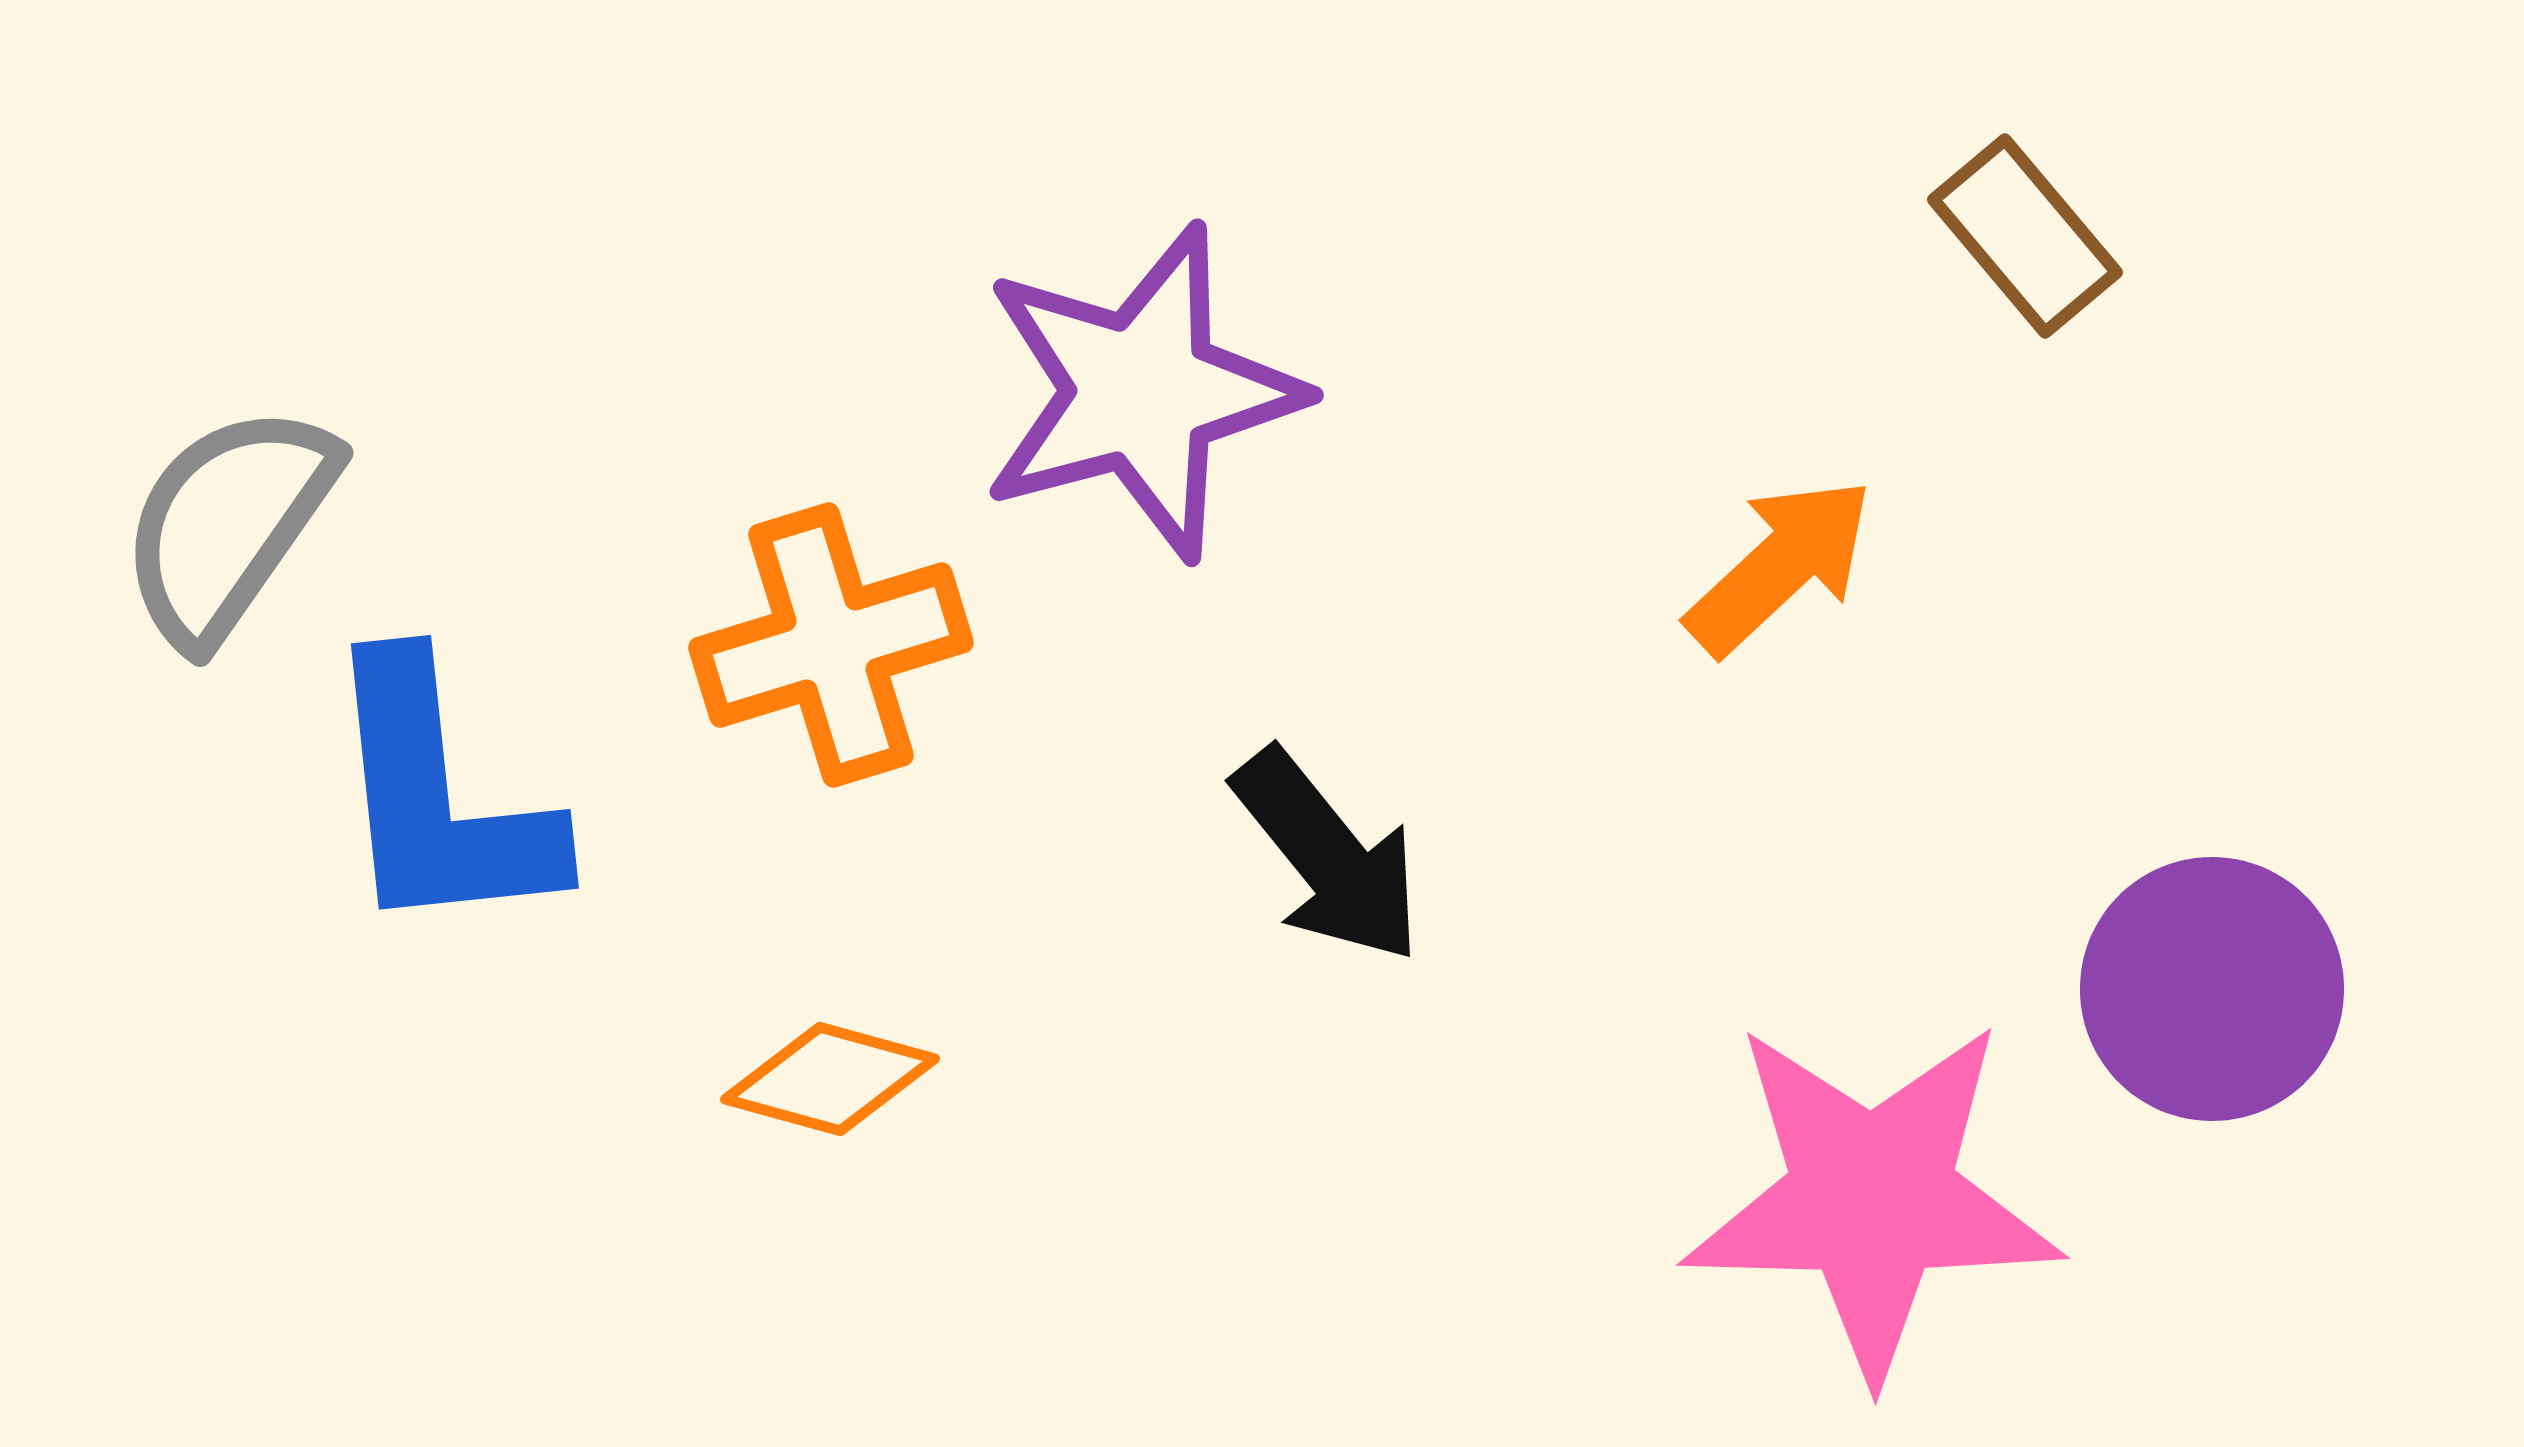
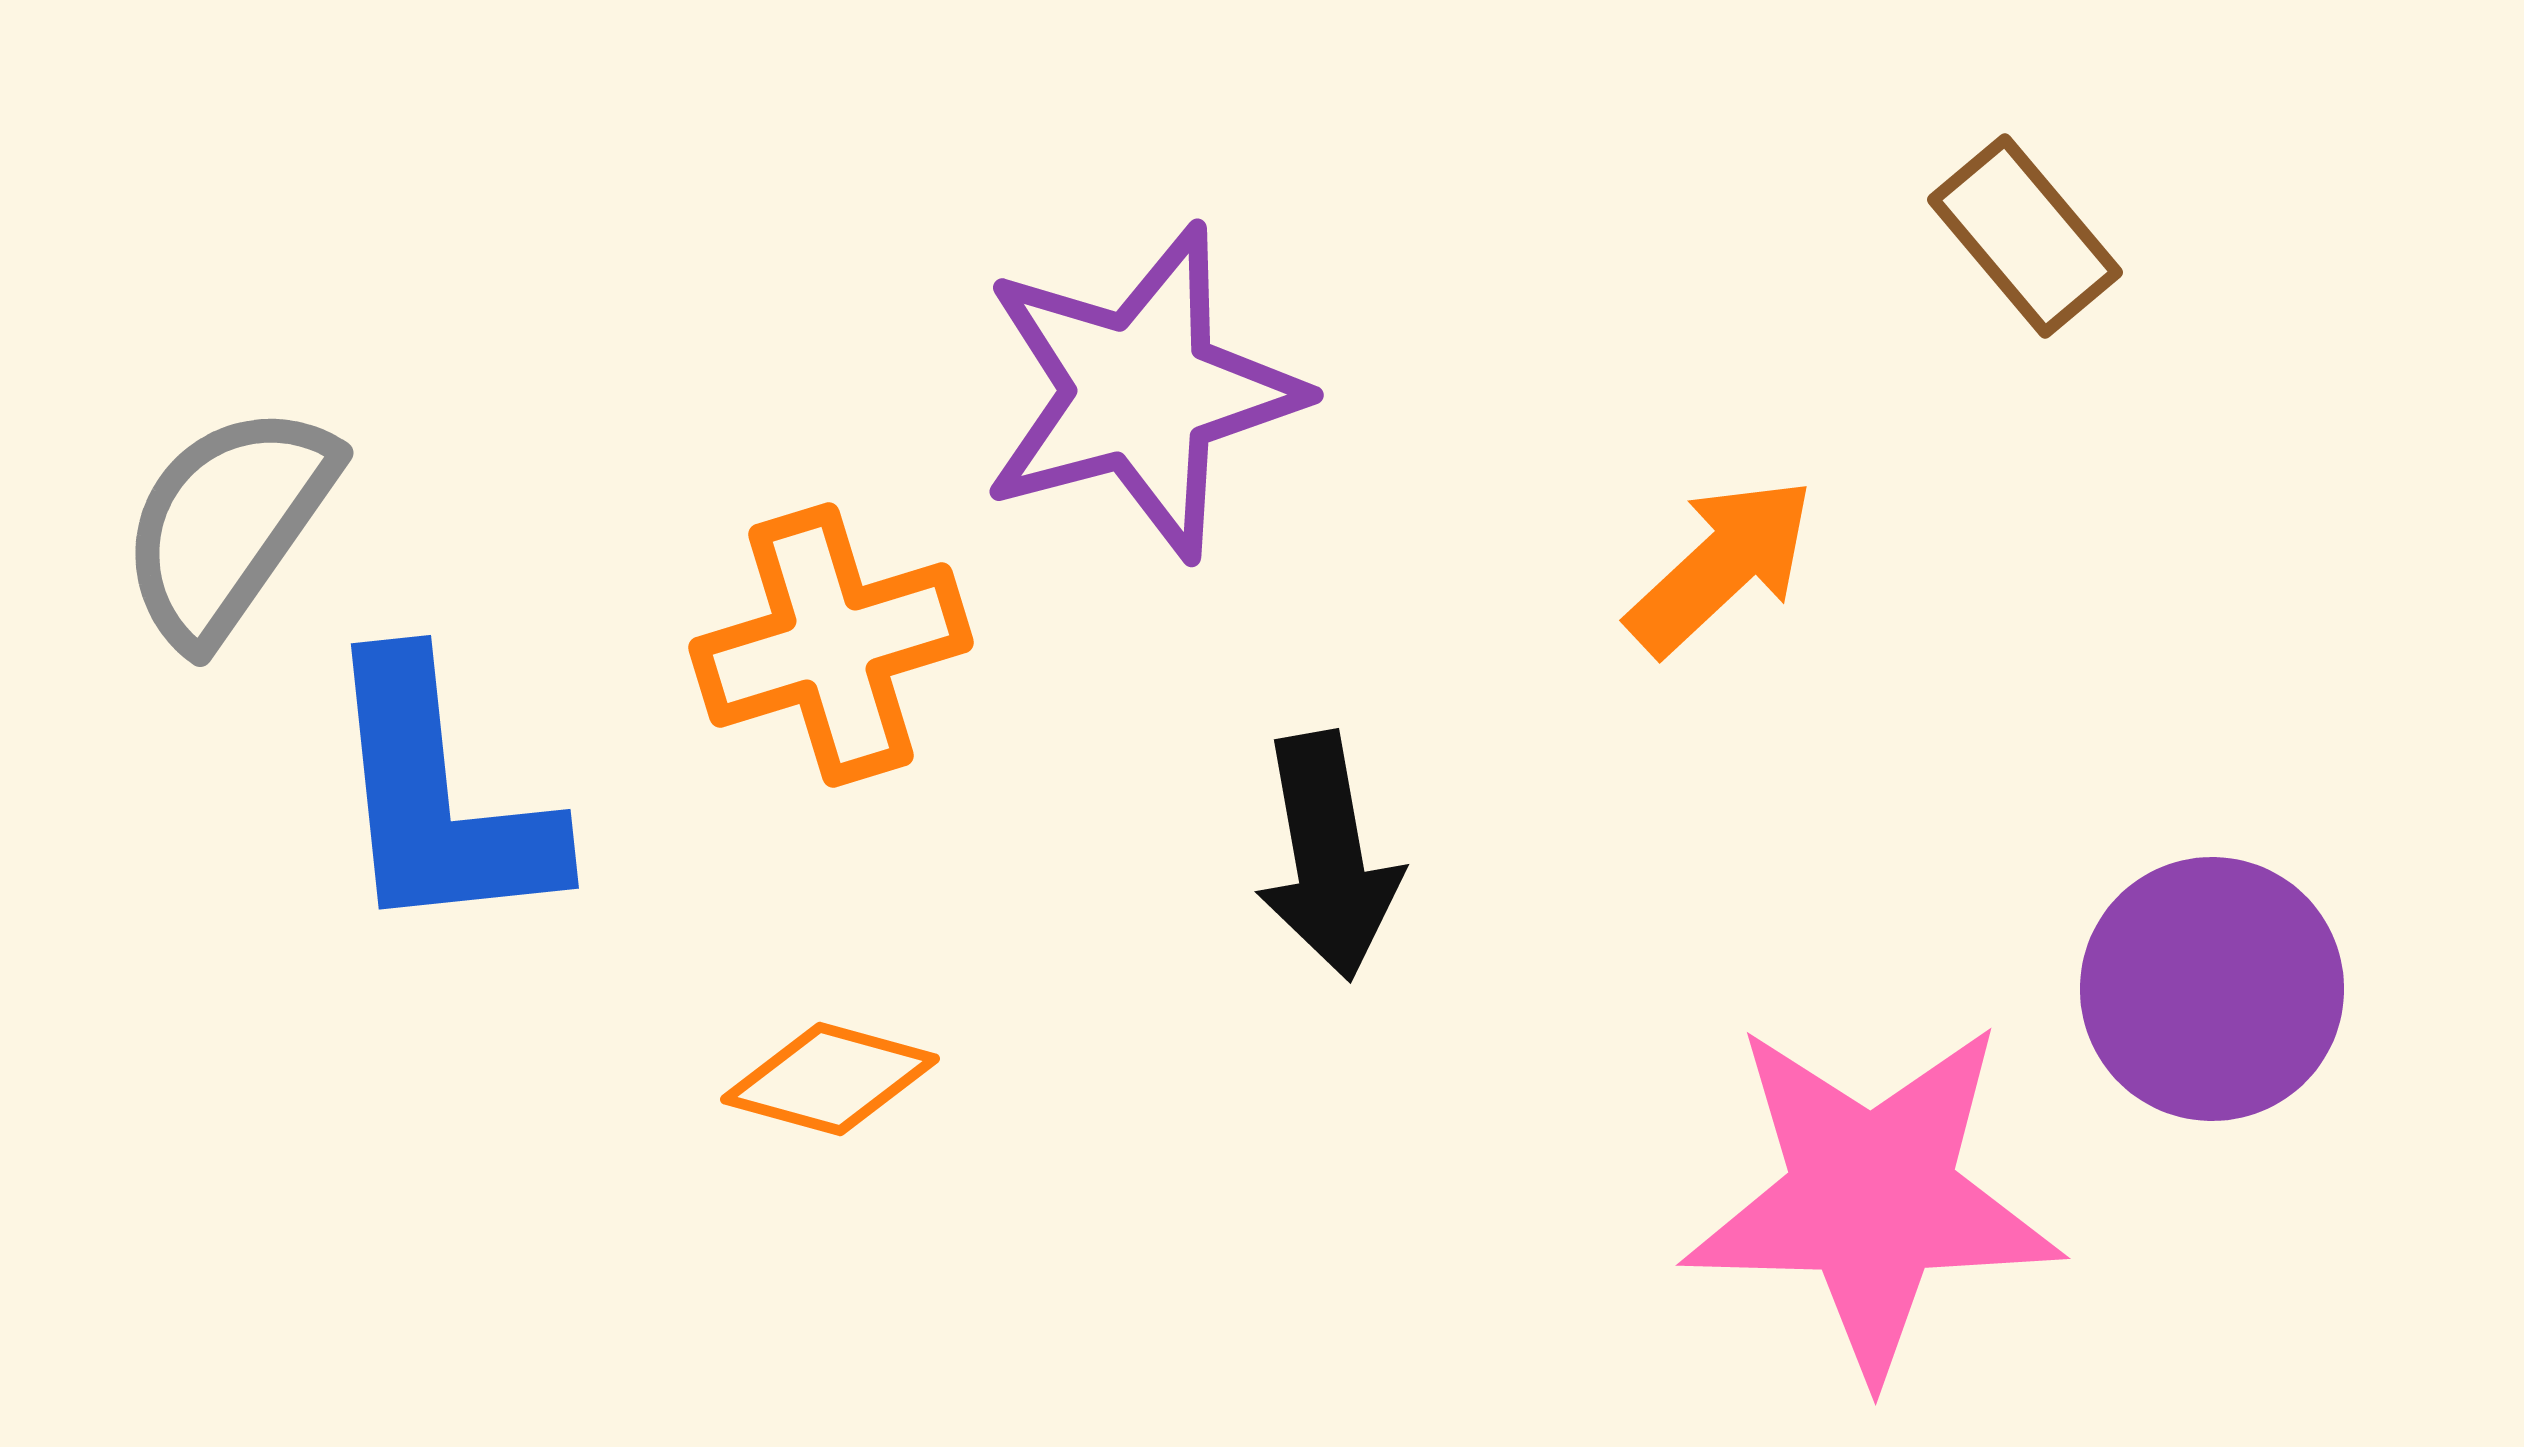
orange arrow: moved 59 px left
black arrow: rotated 29 degrees clockwise
